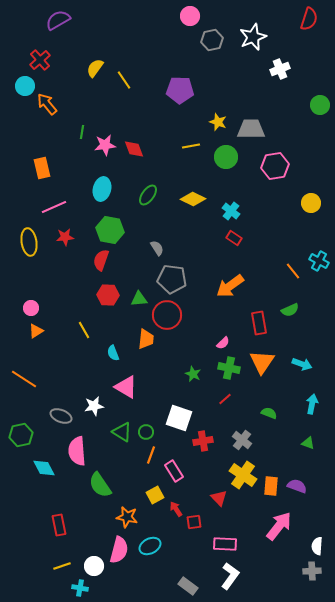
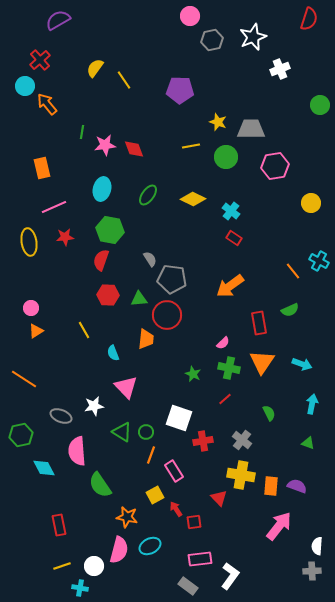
gray semicircle at (157, 248): moved 7 px left, 11 px down
pink triangle at (126, 387): rotated 15 degrees clockwise
green semicircle at (269, 413): rotated 42 degrees clockwise
yellow cross at (243, 475): moved 2 px left; rotated 24 degrees counterclockwise
pink rectangle at (225, 544): moved 25 px left, 15 px down; rotated 10 degrees counterclockwise
